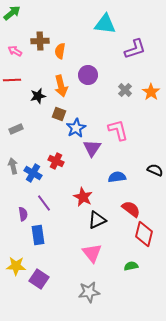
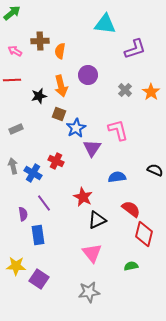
black star: moved 1 px right
